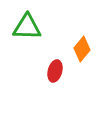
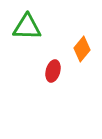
red ellipse: moved 2 px left
